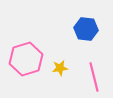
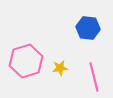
blue hexagon: moved 2 px right, 1 px up
pink hexagon: moved 2 px down
